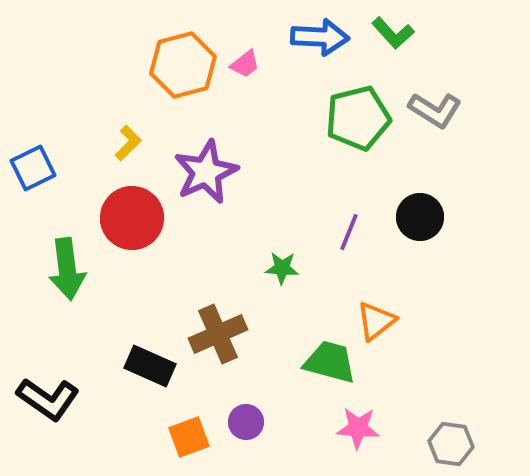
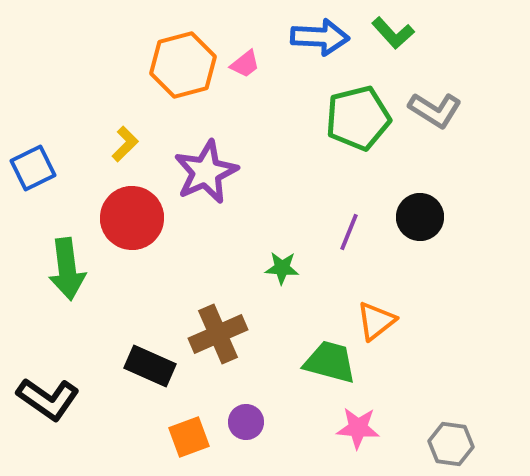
yellow L-shape: moved 3 px left, 1 px down
